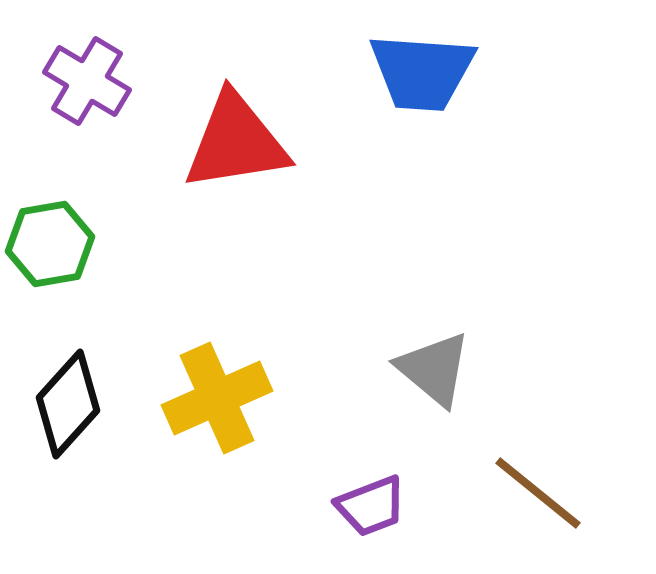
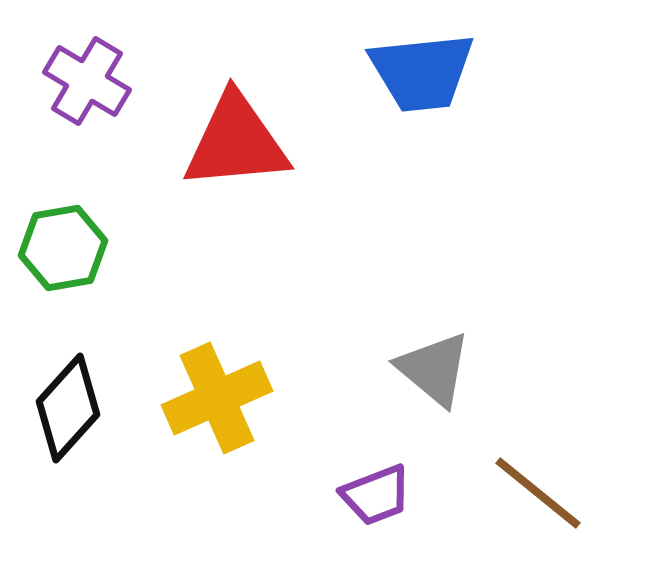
blue trapezoid: rotated 10 degrees counterclockwise
red triangle: rotated 4 degrees clockwise
green hexagon: moved 13 px right, 4 px down
black diamond: moved 4 px down
purple trapezoid: moved 5 px right, 11 px up
